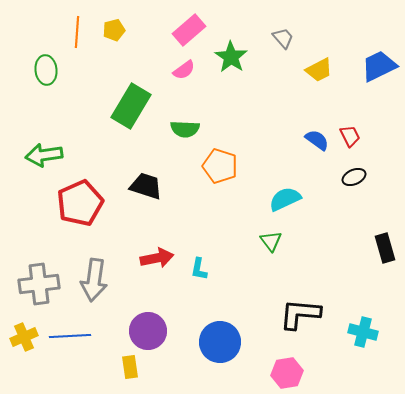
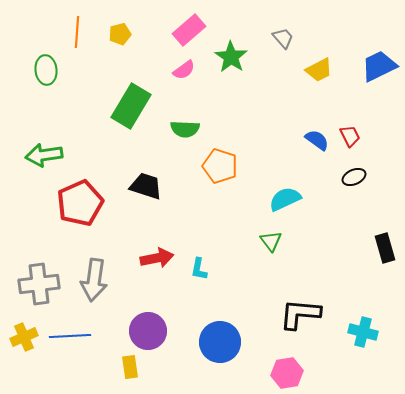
yellow pentagon: moved 6 px right, 4 px down
